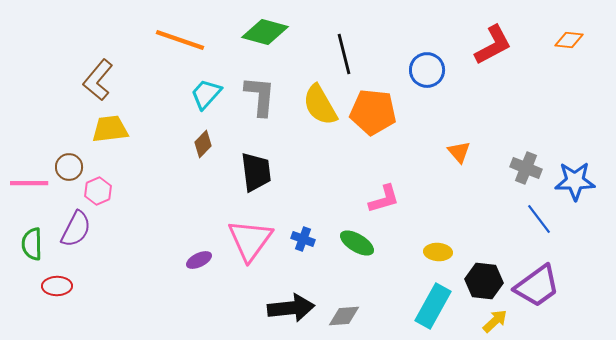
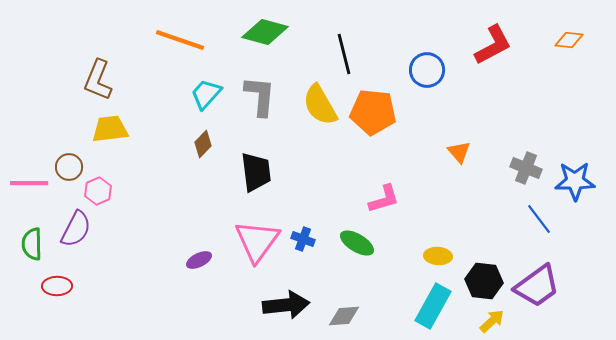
brown L-shape: rotated 18 degrees counterclockwise
pink triangle: moved 7 px right, 1 px down
yellow ellipse: moved 4 px down
black arrow: moved 5 px left, 3 px up
yellow arrow: moved 3 px left
